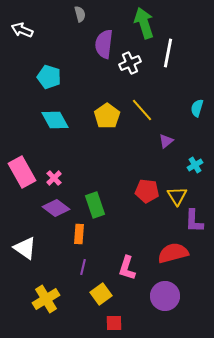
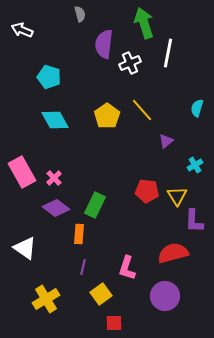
green rectangle: rotated 45 degrees clockwise
